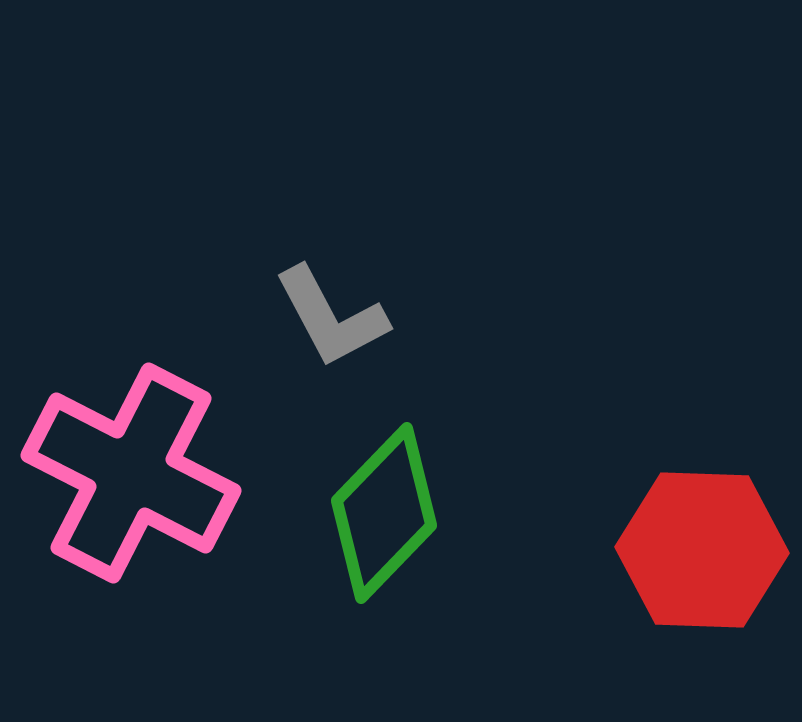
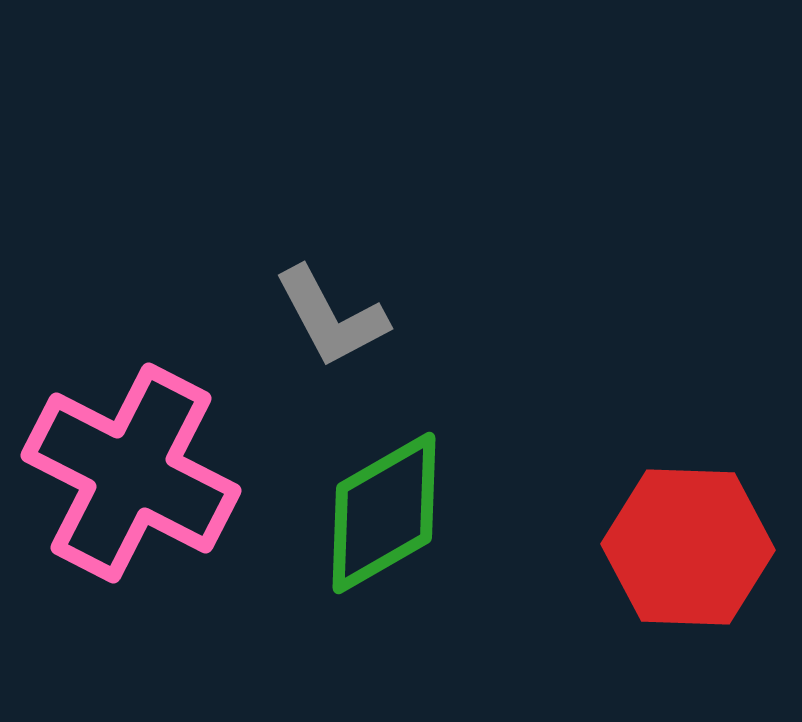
green diamond: rotated 16 degrees clockwise
red hexagon: moved 14 px left, 3 px up
